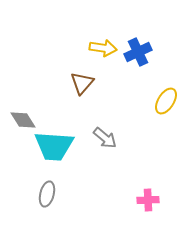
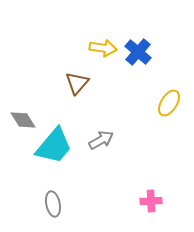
blue cross: rotated 24 degrees counterclockwise
brown triangle: moved 5 px left
yellow ellipse: moved 3 px right, 2 px down
gray arrow: moved 4 px left, 2 px down; rotated 70 degrees counterclockwise
cyan trapezoid: rotated 54 degrees counterclockwise
gray ellipse: moved 6 px right, 10 px down; rotated 25 degrees counterclockwise
pink cross: moved 3 px right, 1 px down
